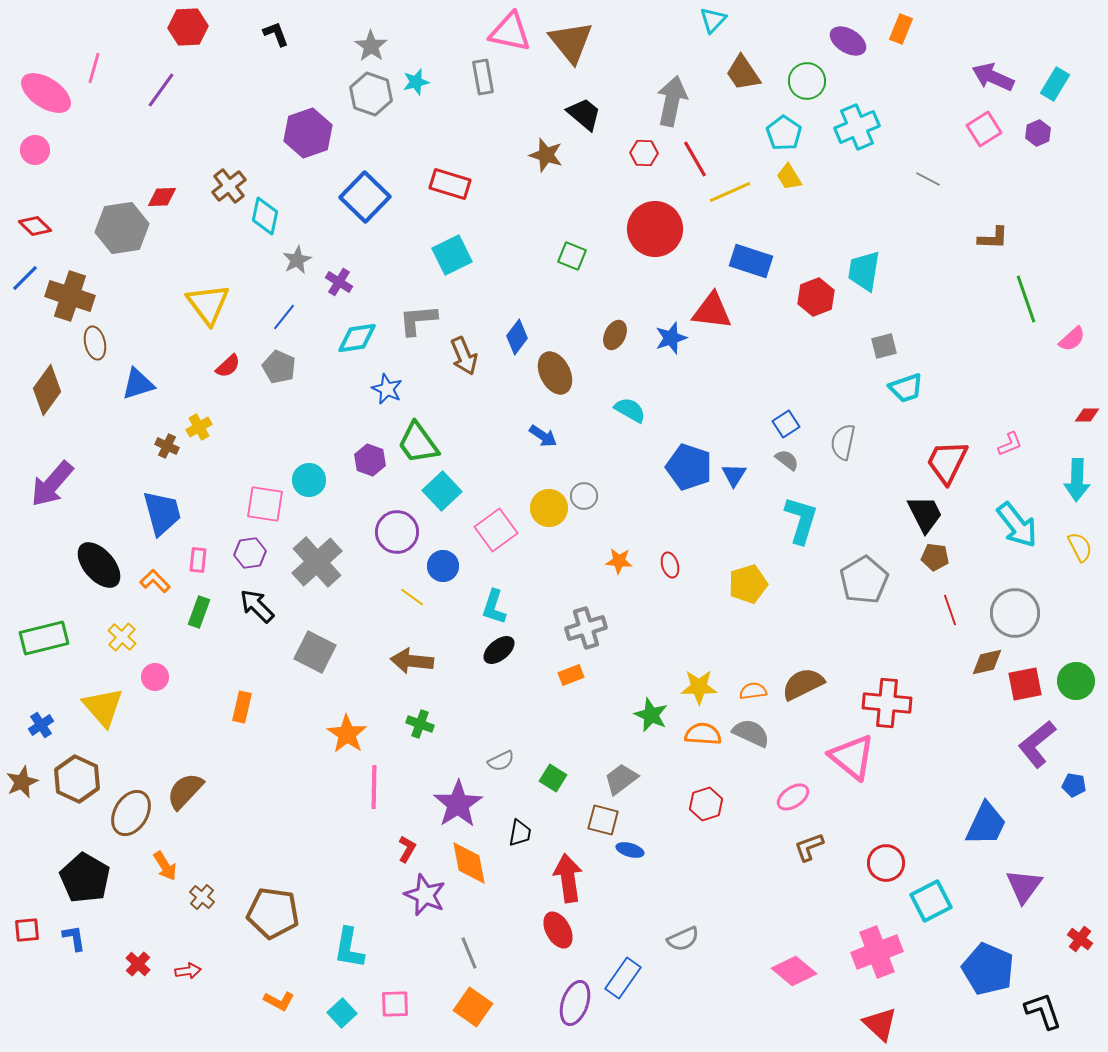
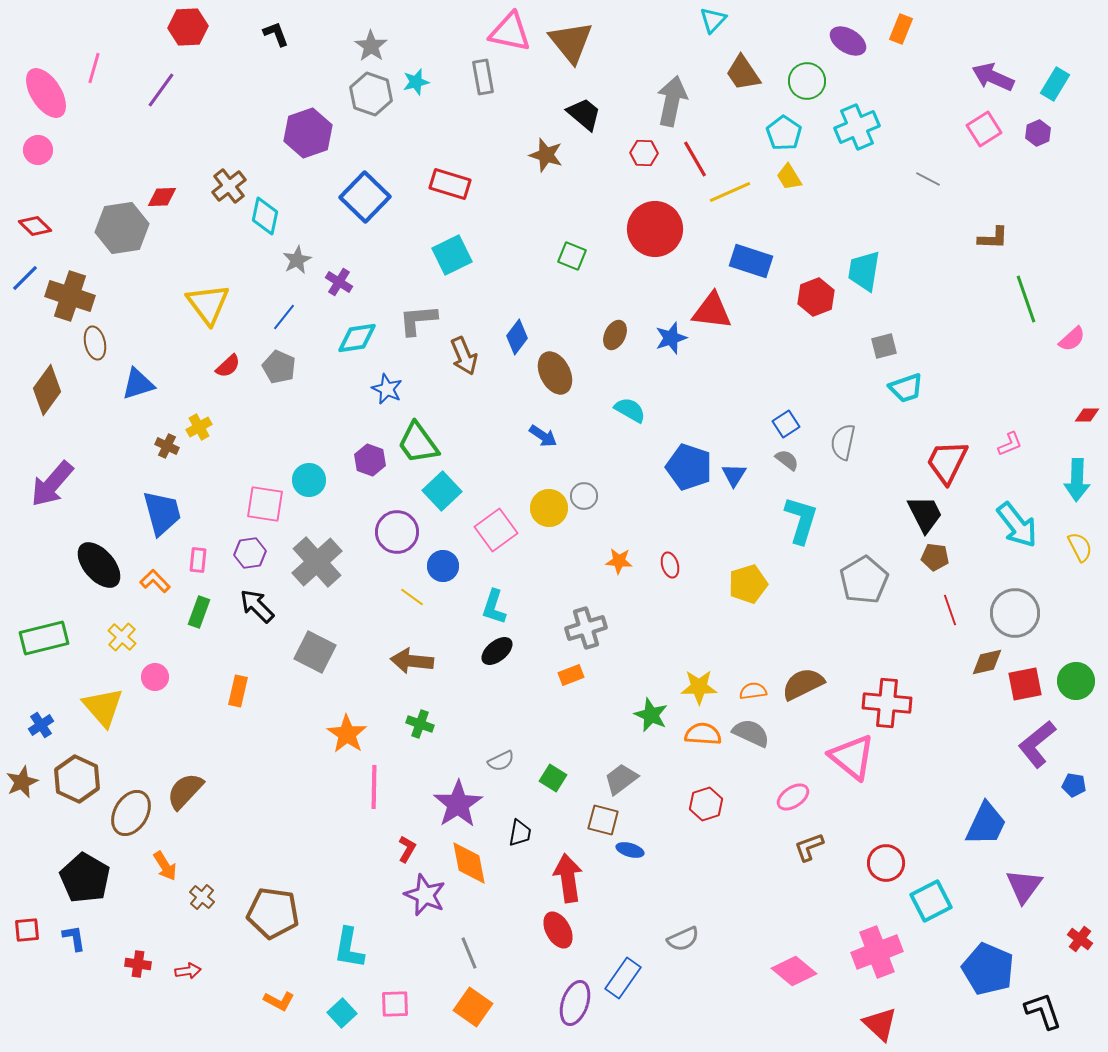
pink ellipse at (46, 93): rotated 24 degrees clockwise
pink circle at (35, 150): moved 3 px right
black ellipse at (499, 650): moved 2 px left, 1 px down
orange rectangle at (242, 707): moved 4 px left, 16 px up
red cross at (138, 964): rotated 35 degrees counterclockwise
